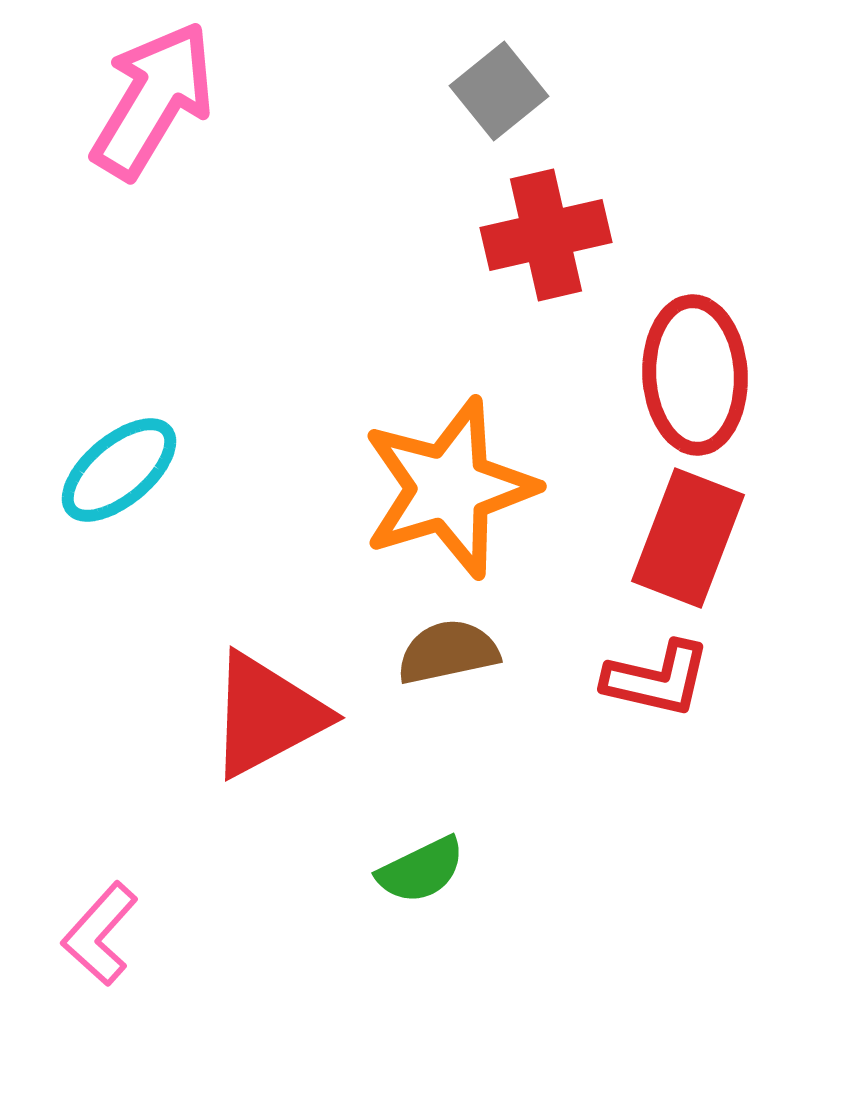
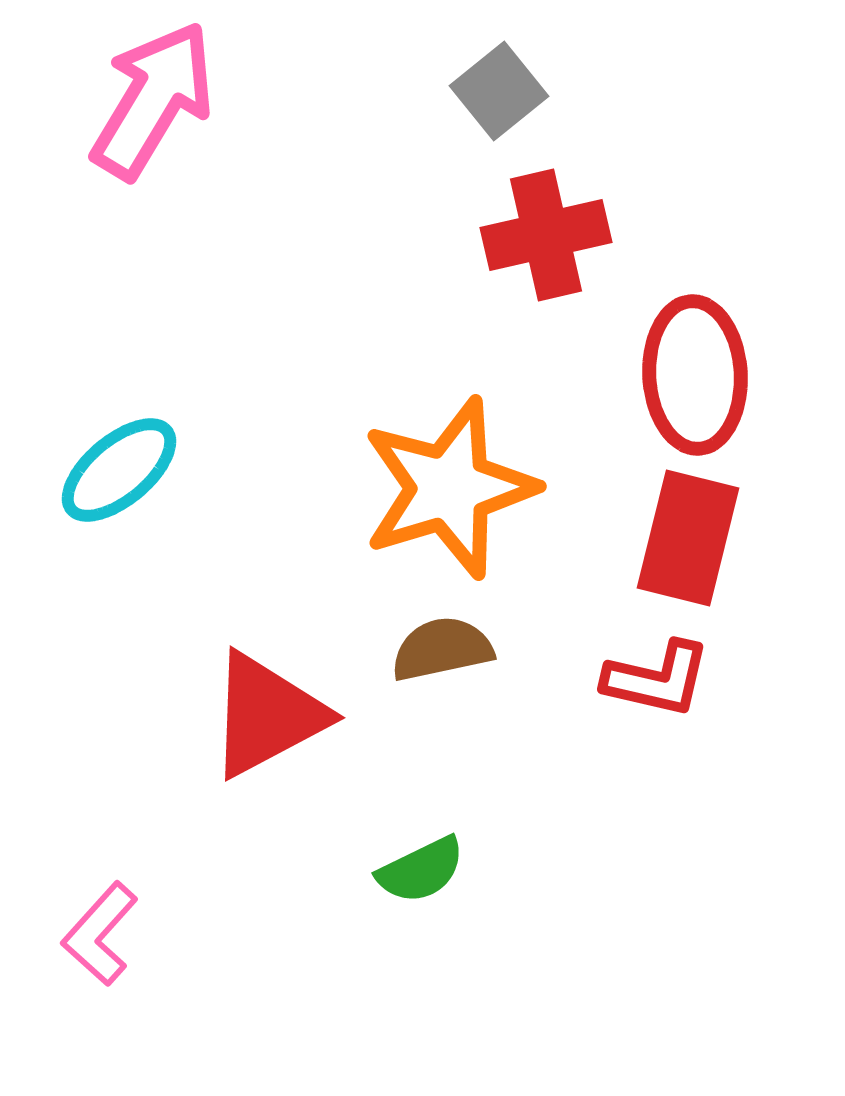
red rectangle: rotated 7 degrees counterclockwise
brown semicircle: moved 6 px left, 3 px up
